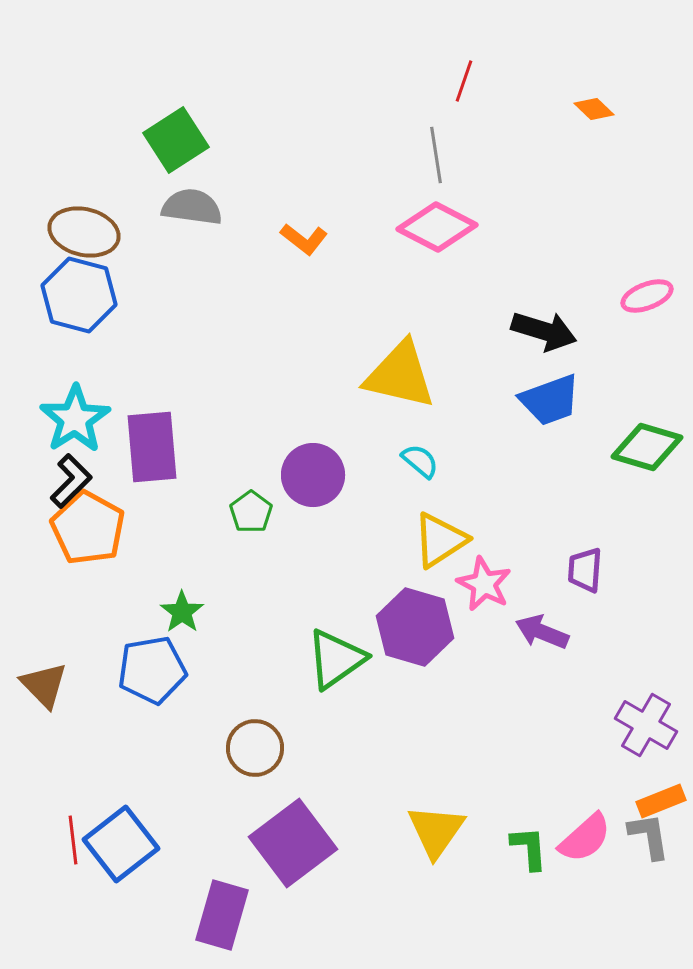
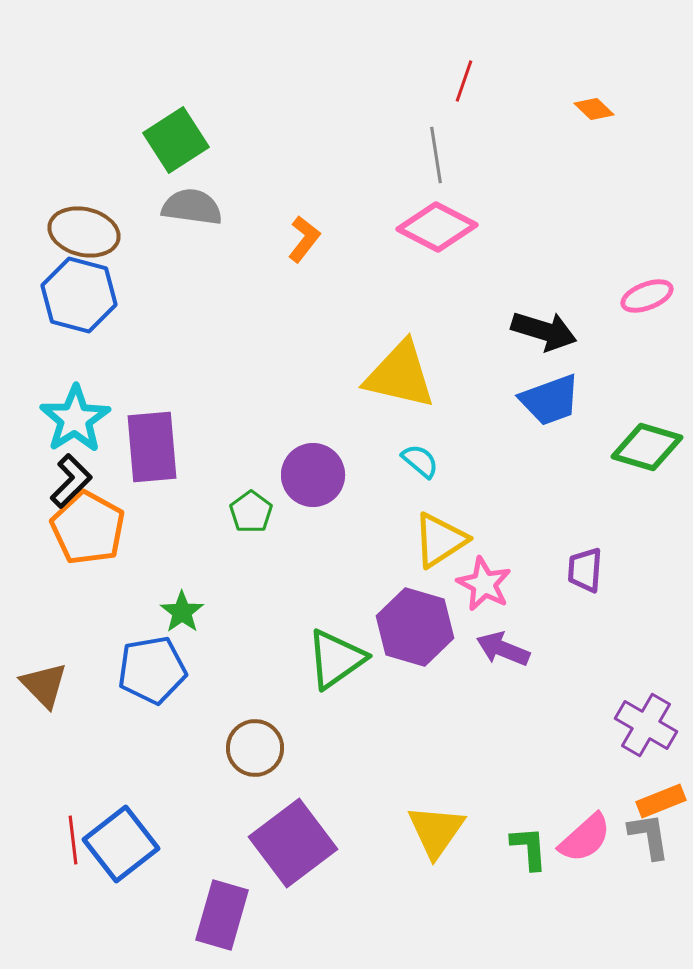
orange L-shape at (304, 239): rotated 90 degrees counterclockwise
purple arrow at (542, 632): moved 39 px left, 17 px down
